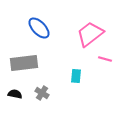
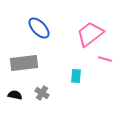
black semicircle: moved 1 px down
